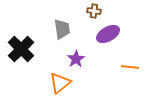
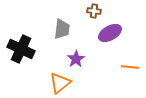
gray trapezoid: rotated 15 degrees clockwise
purple ellipse: moved 2 px right, 1 px up
black cross: rotated 20 degrees counterclockwise
